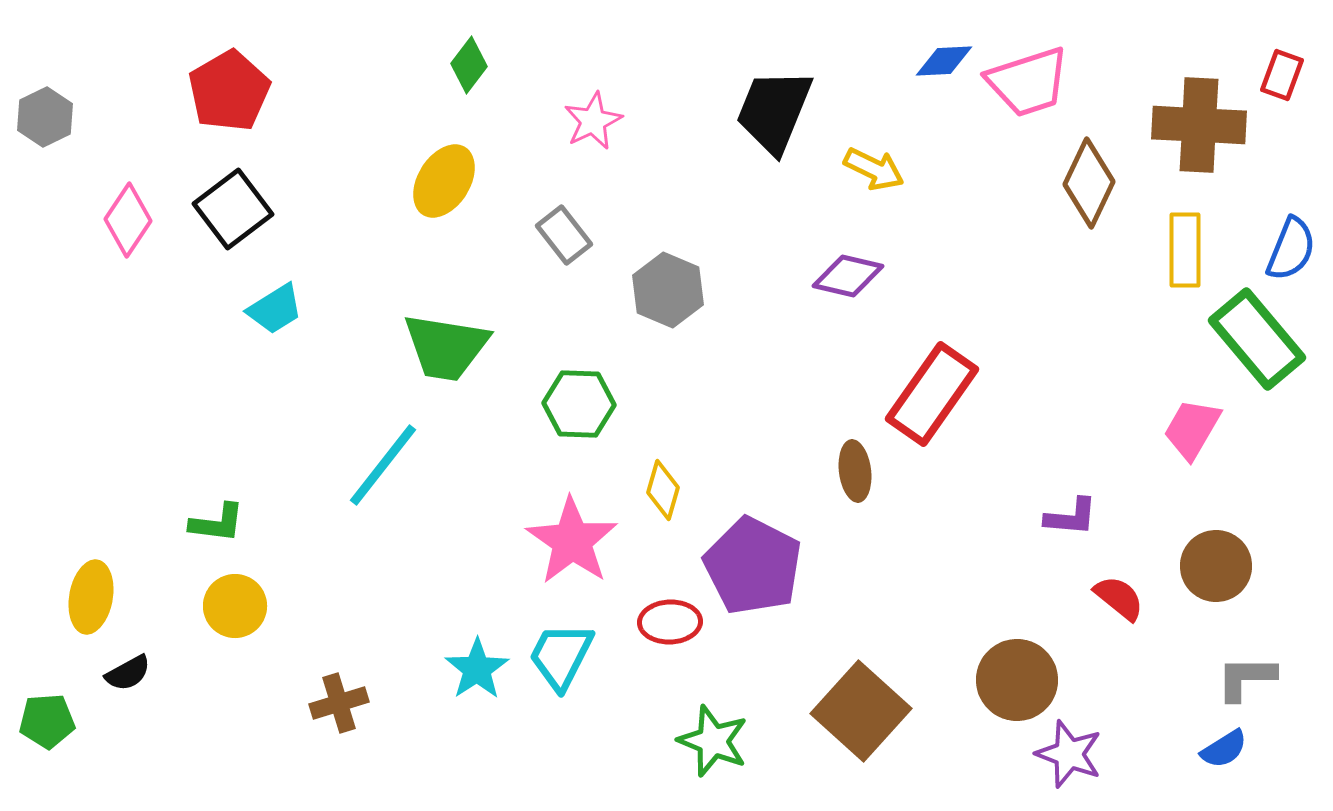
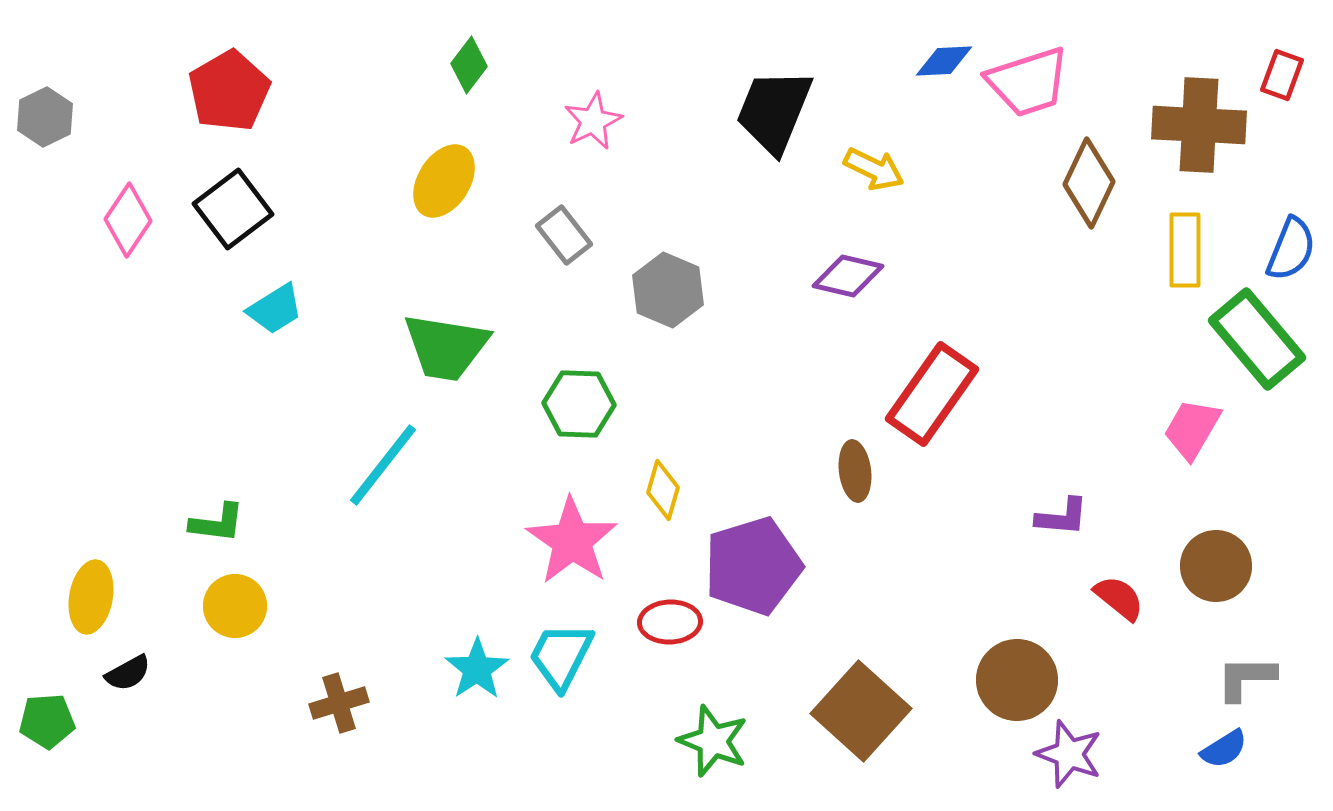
purple L-shape at (1071, 517): moved 9 px left
purple pentagon at (753, 566): rotated 28 degrees clockwise
